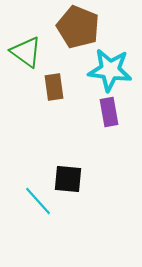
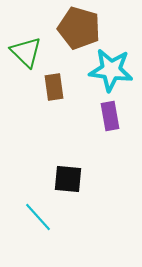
brown pentagon: moved 1 px right, 1 px down; rotated 6 degrees counterclockwise
green triangle: rotated 8 degrees clockwise
cyan star: moved 1 px right
purple rectangle: moved 1 px right, 4 px down
cyan line: moved 16 px down
